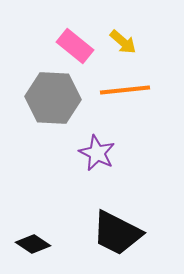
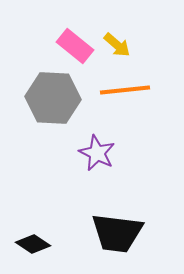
yellow arrow: moved 6 px left, 3 px down
black trapezoid: rotated 20 degrees counterclockwise
